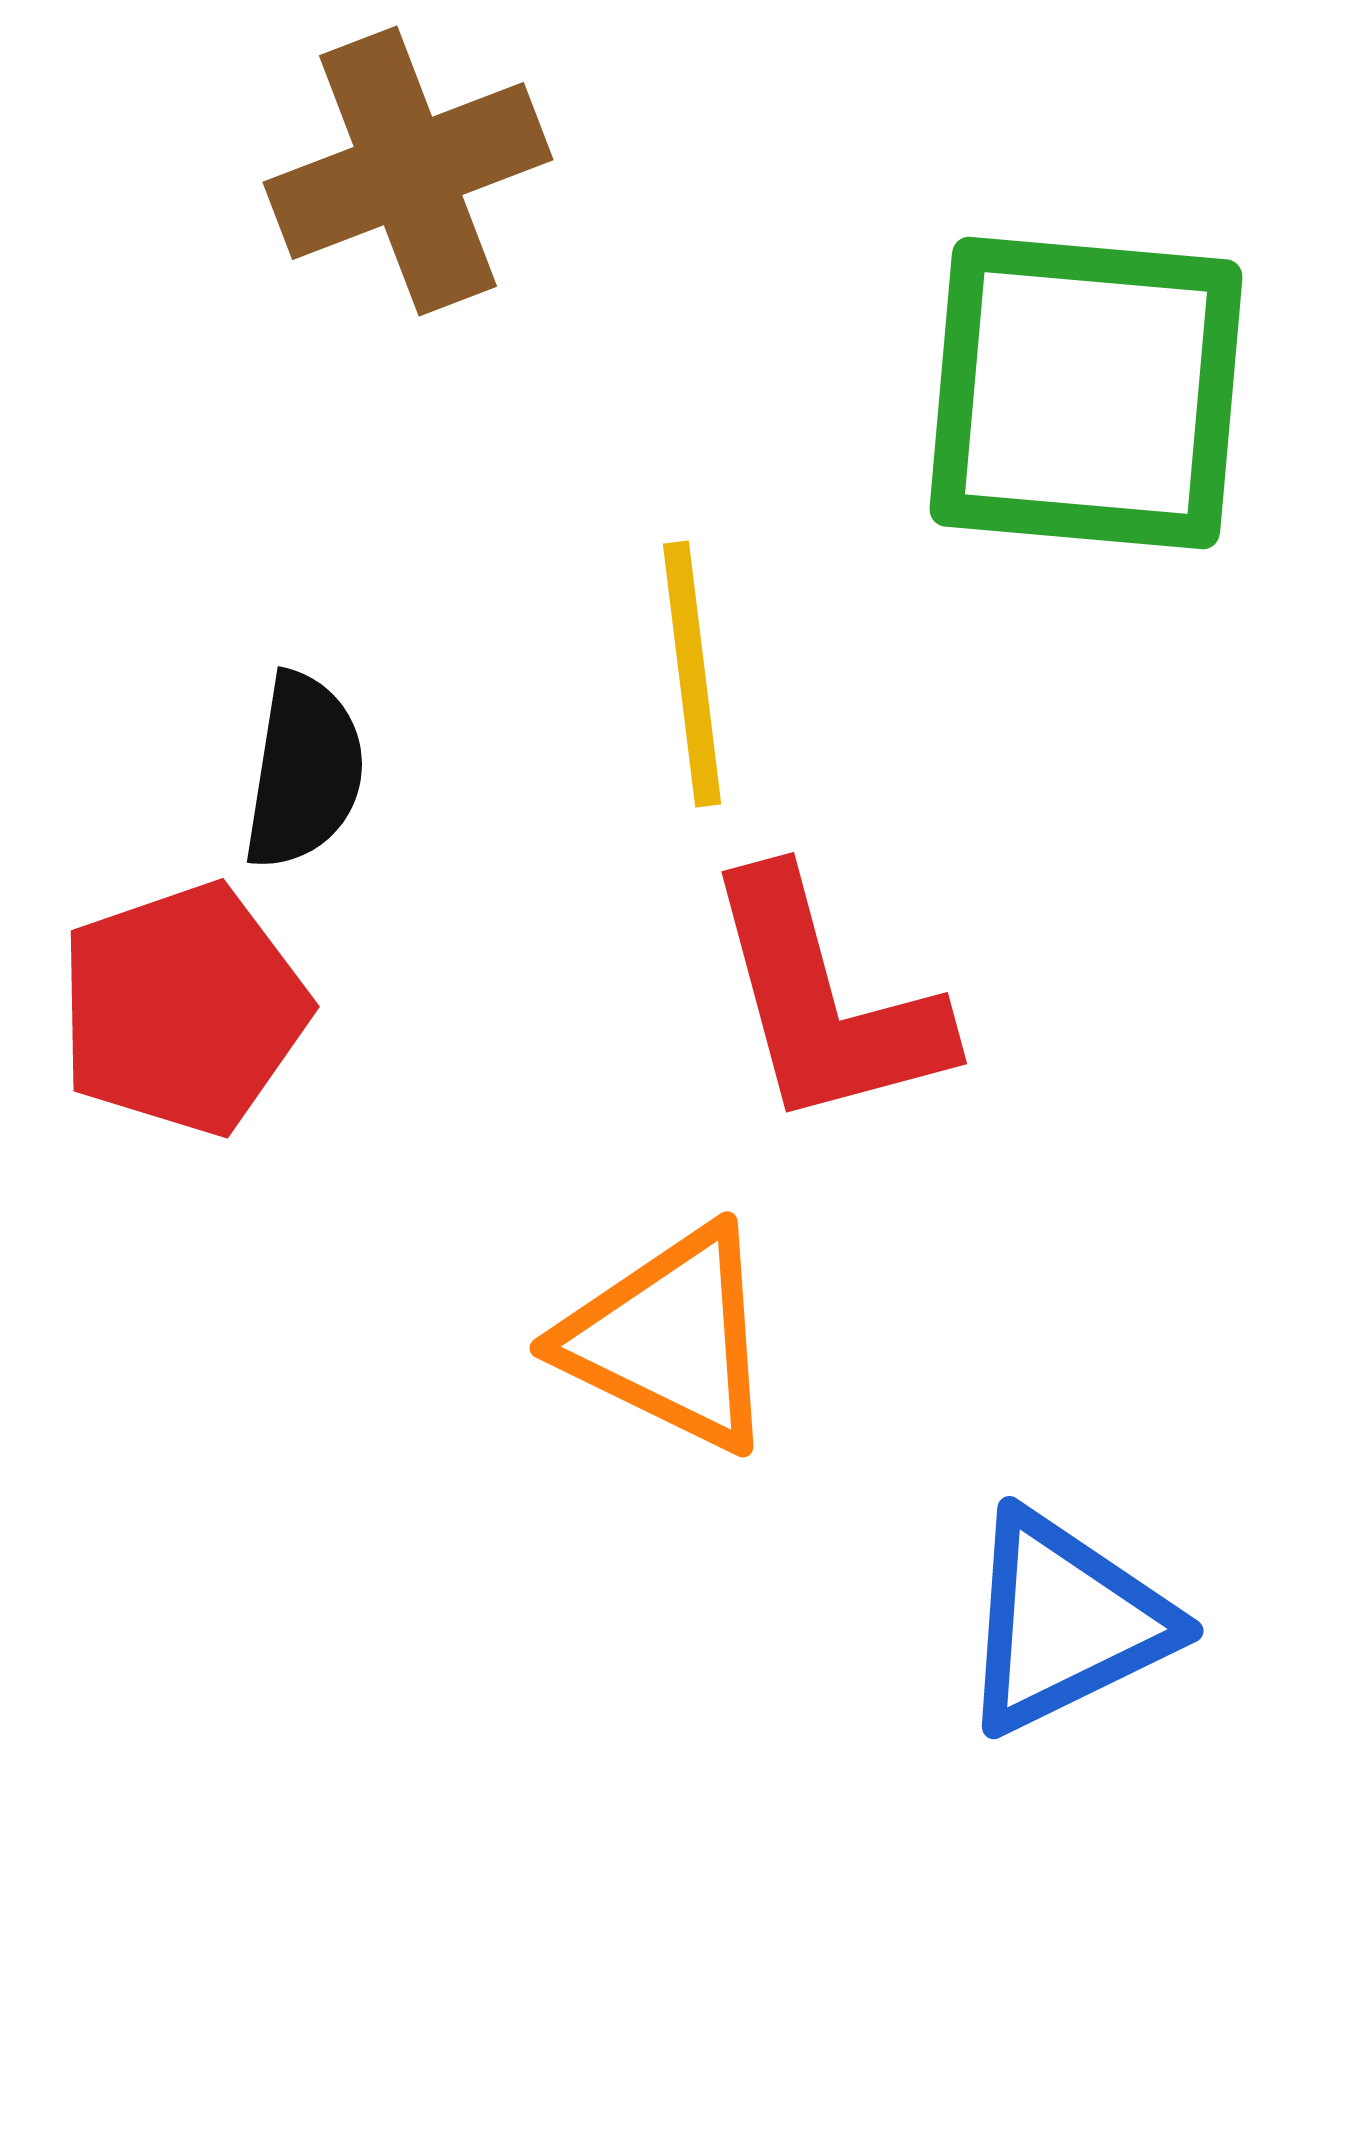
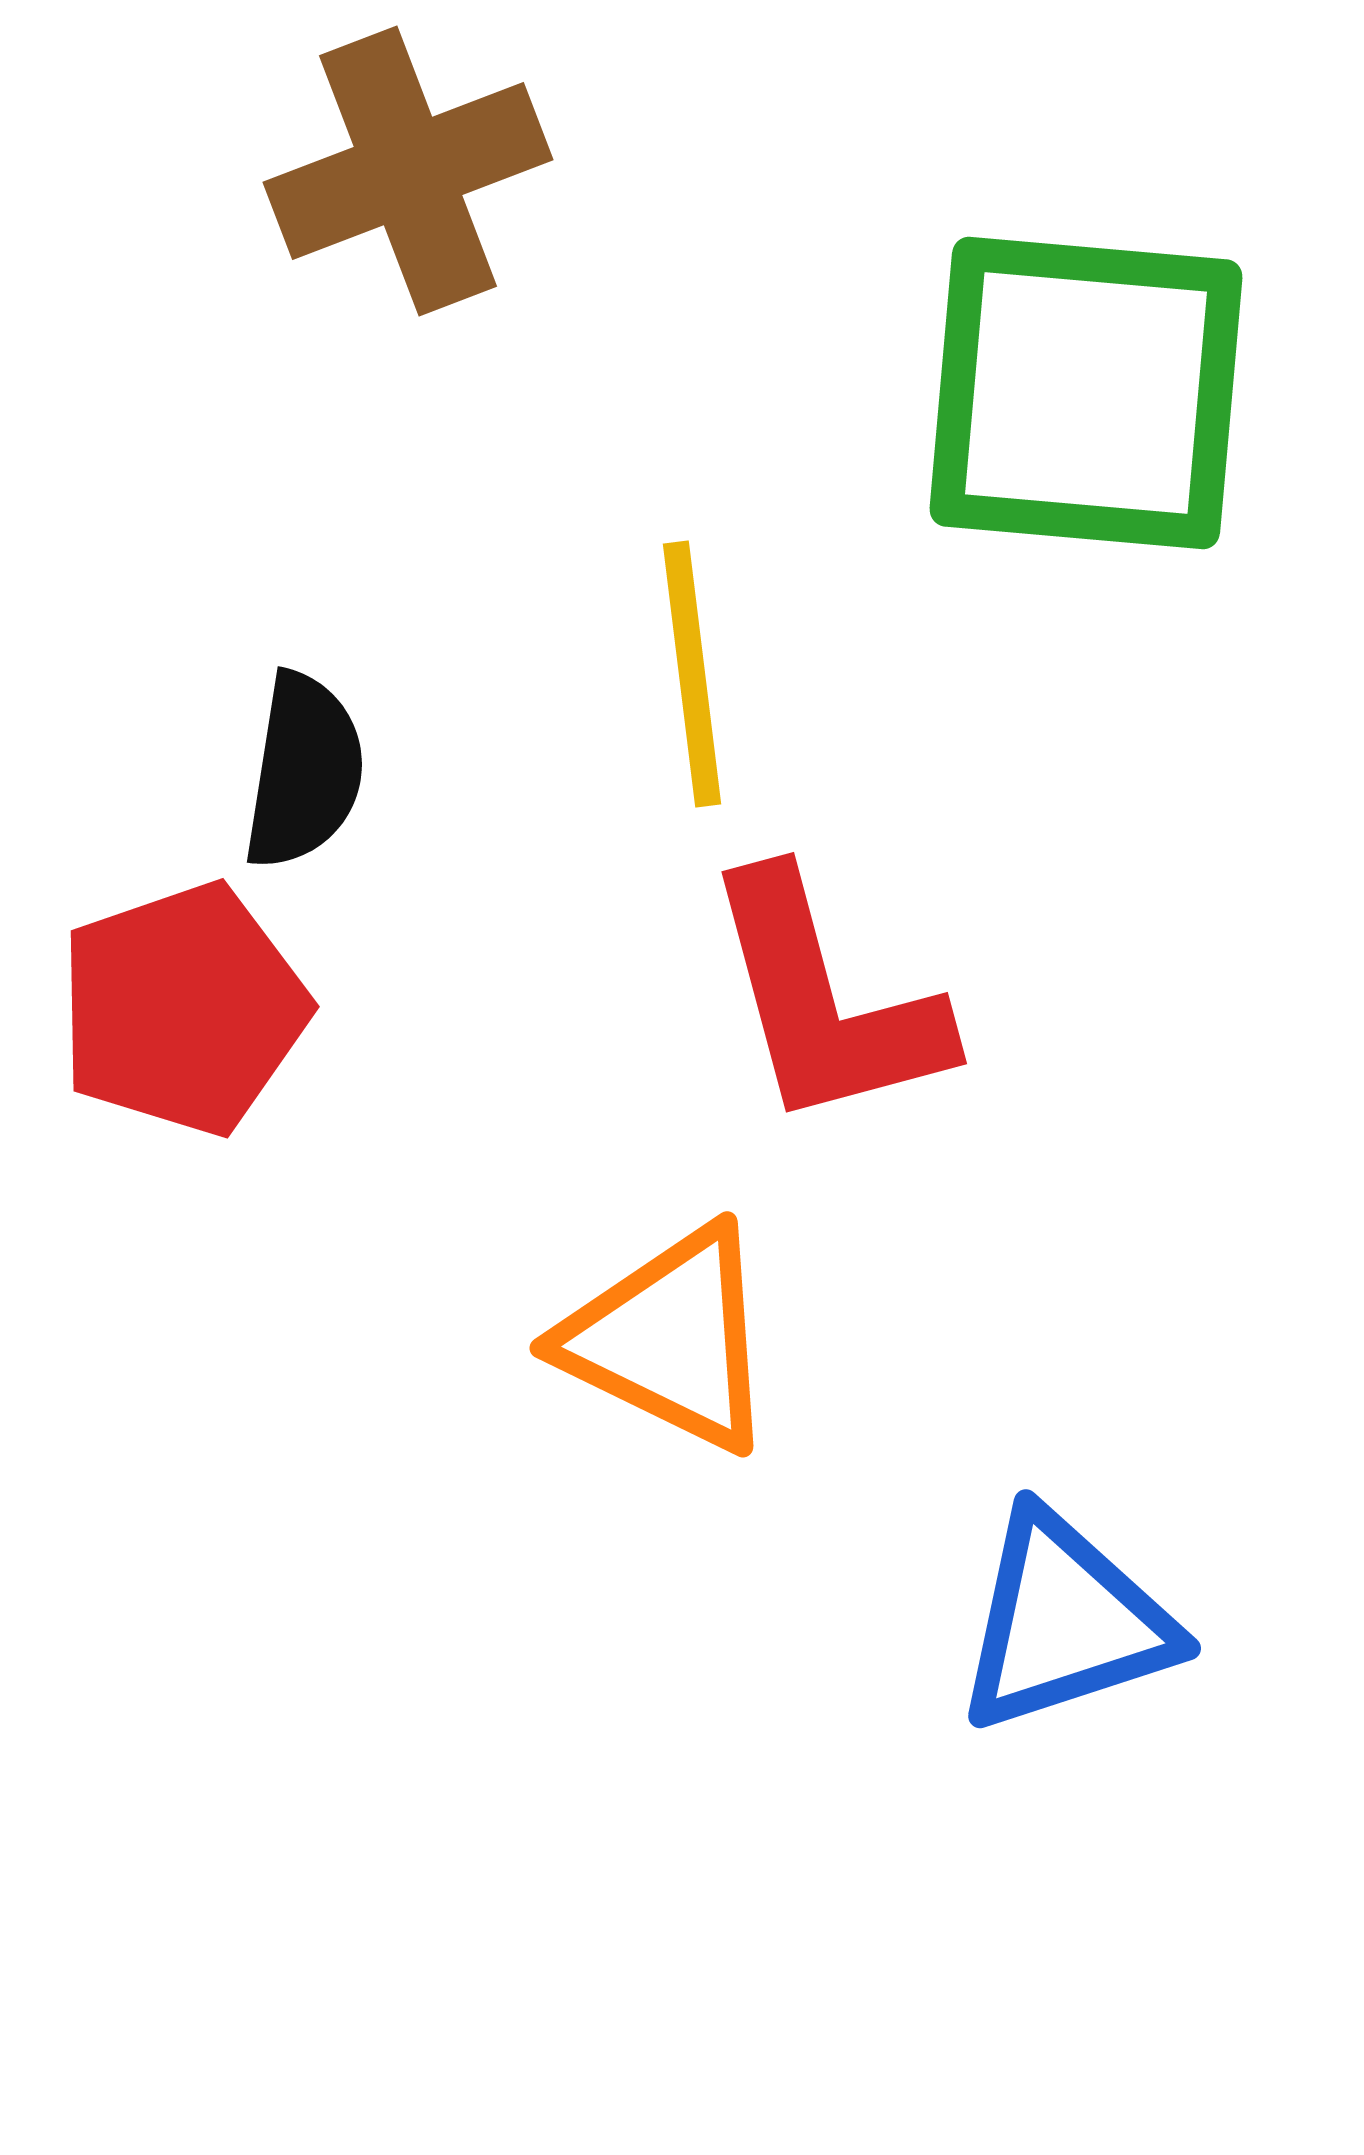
blue triangle: rotated 8 degrees clockwise
